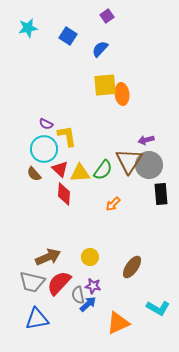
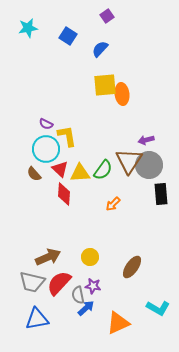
cyan circle: moved 2 px right
blue arrow: moved 2 px left, 4 px down
